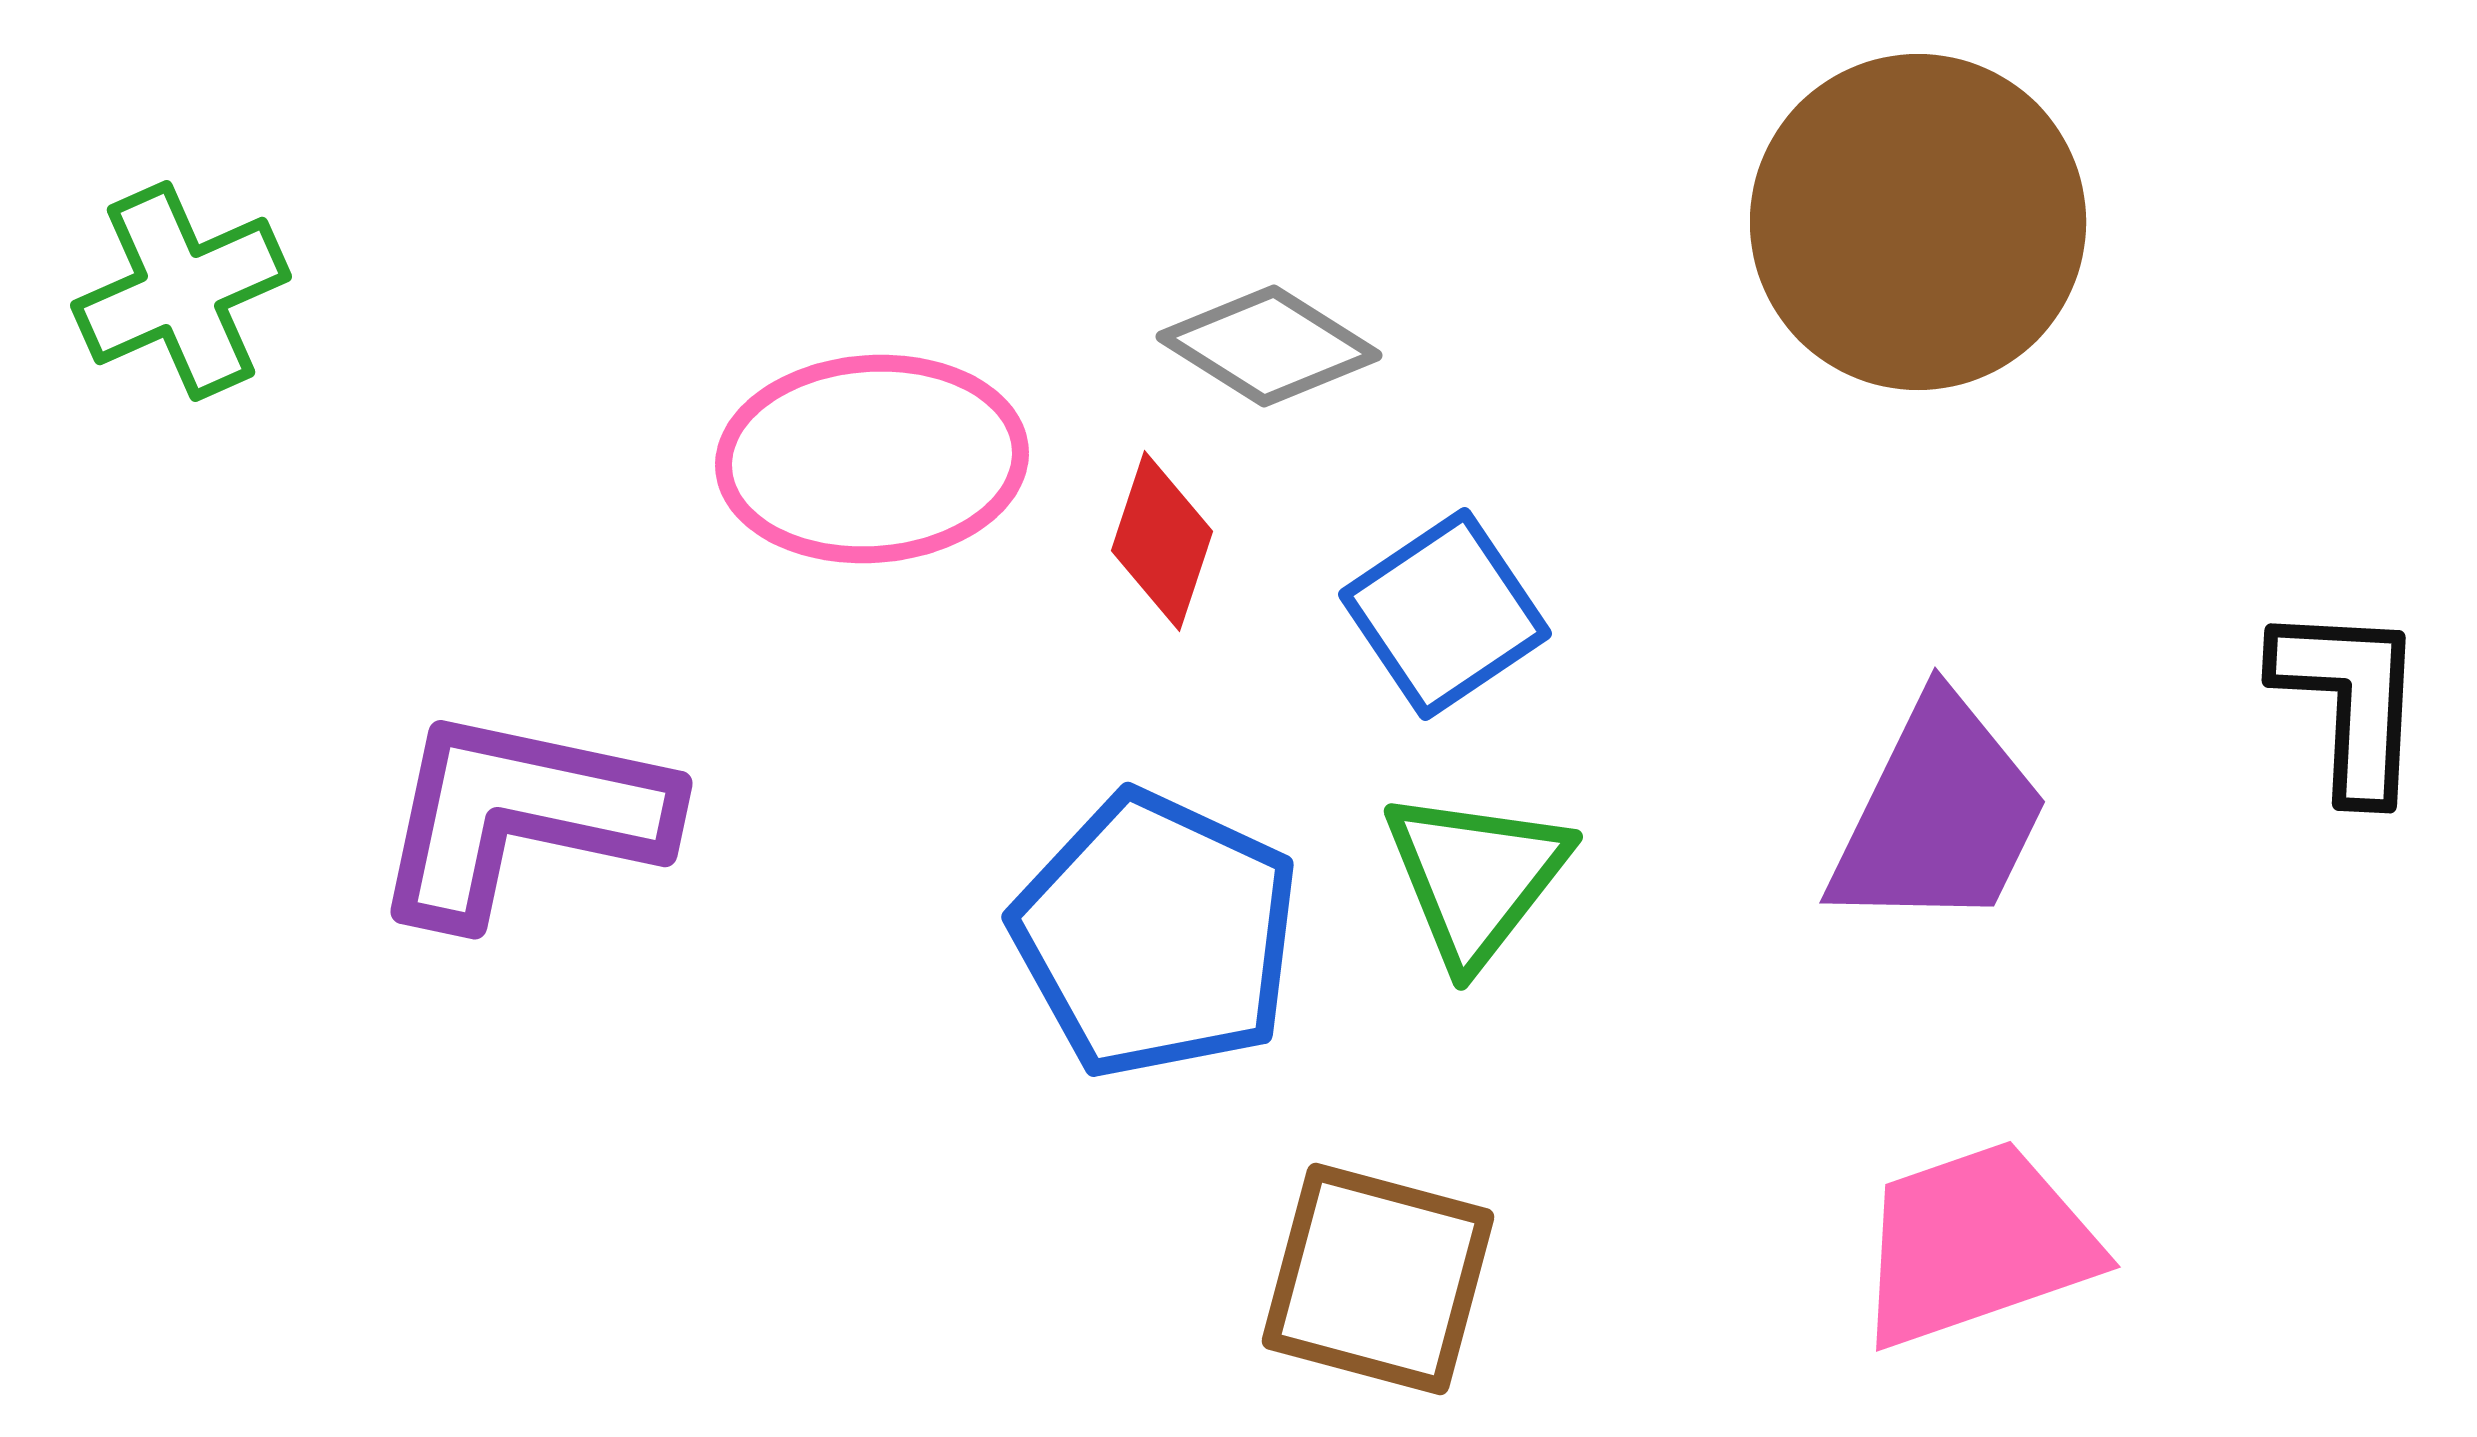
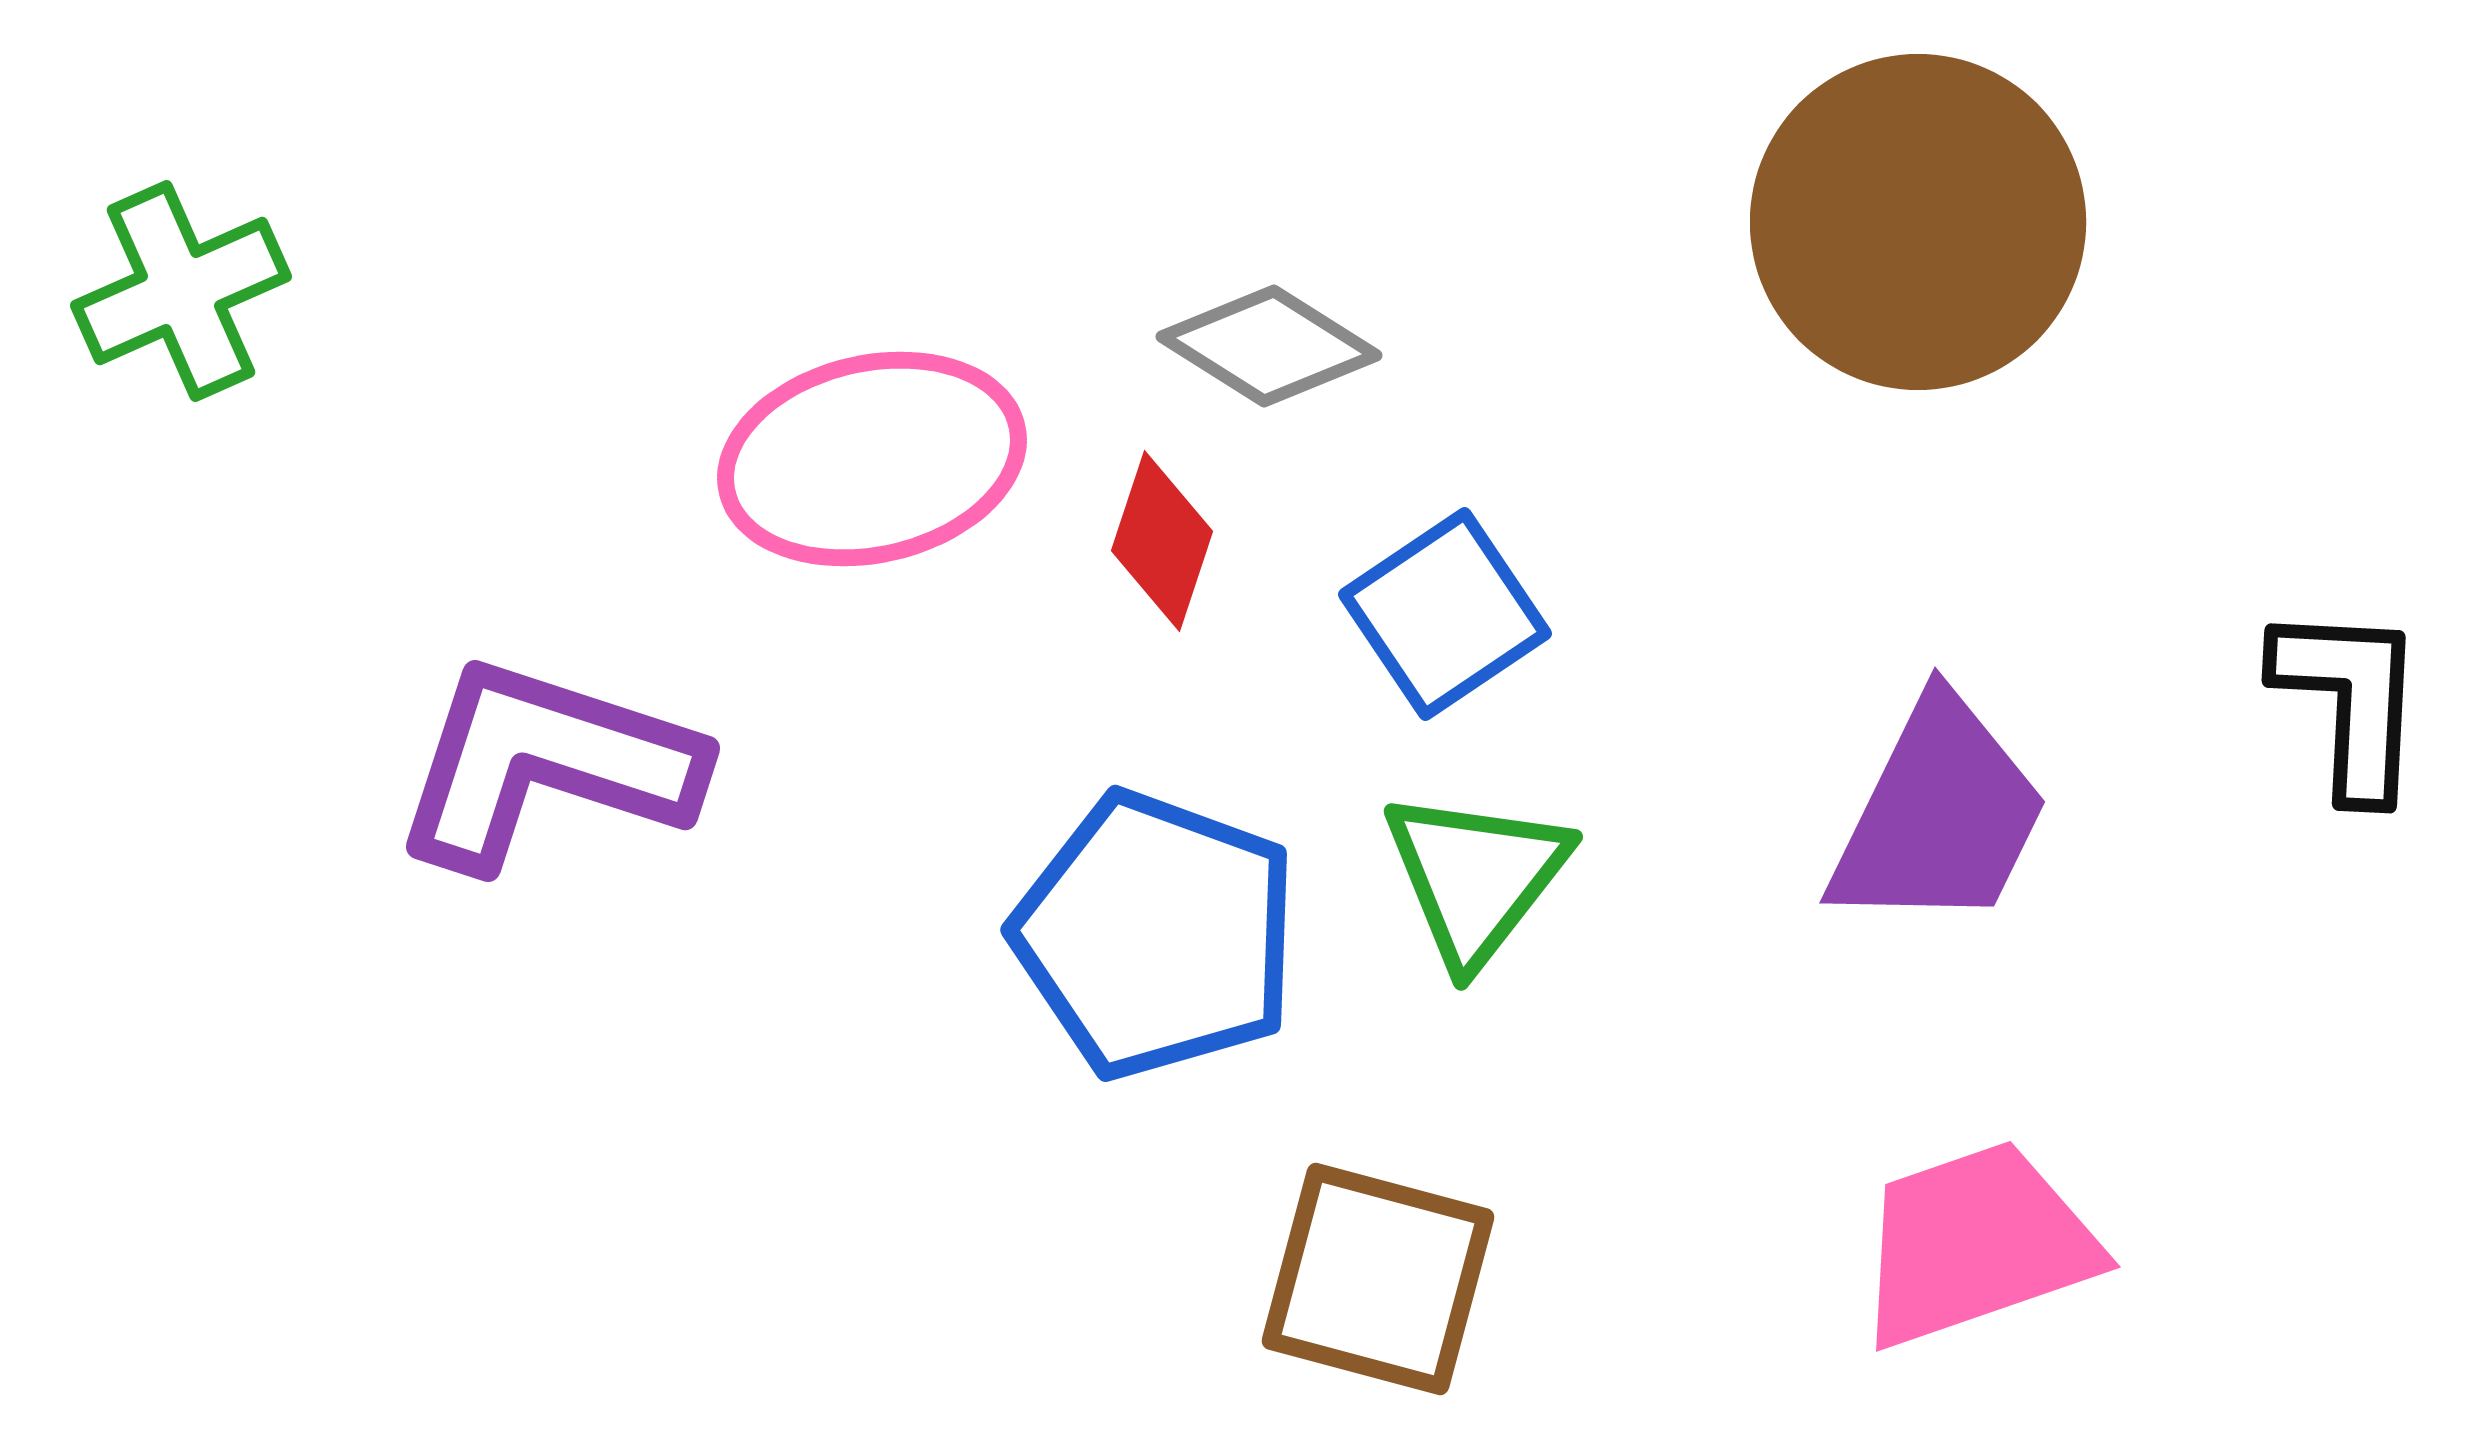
pink ellipse: rotated 9 degrees counterclockwise
purple L-shape: moved 25 px right, 52 px up; rotated 6 degrees clockwise
blue pentagon: rotated 5 degrees counterclockwise
